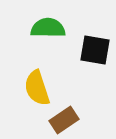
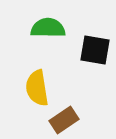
yellow semicircle: rotated 9 degrees clockwise
